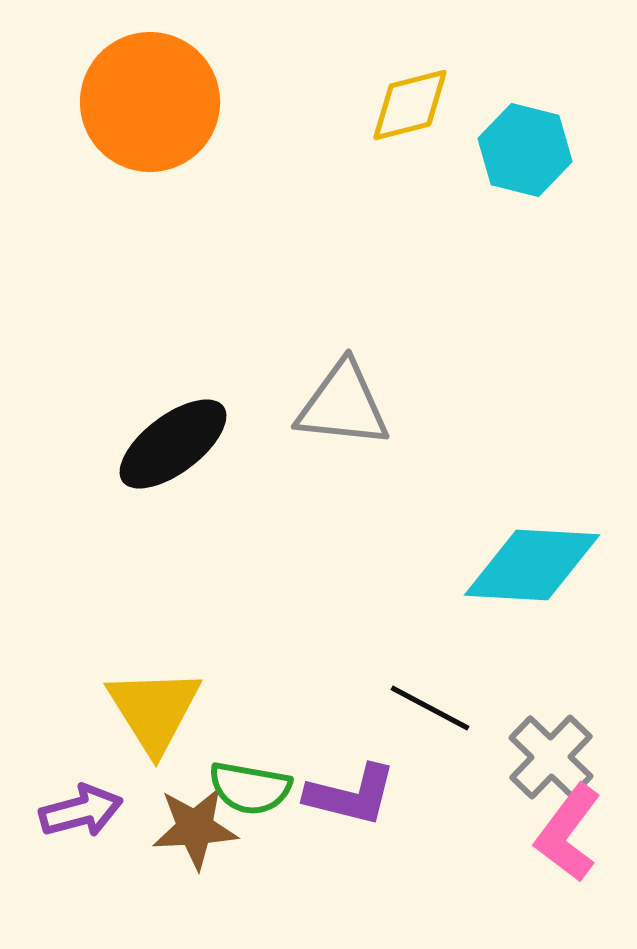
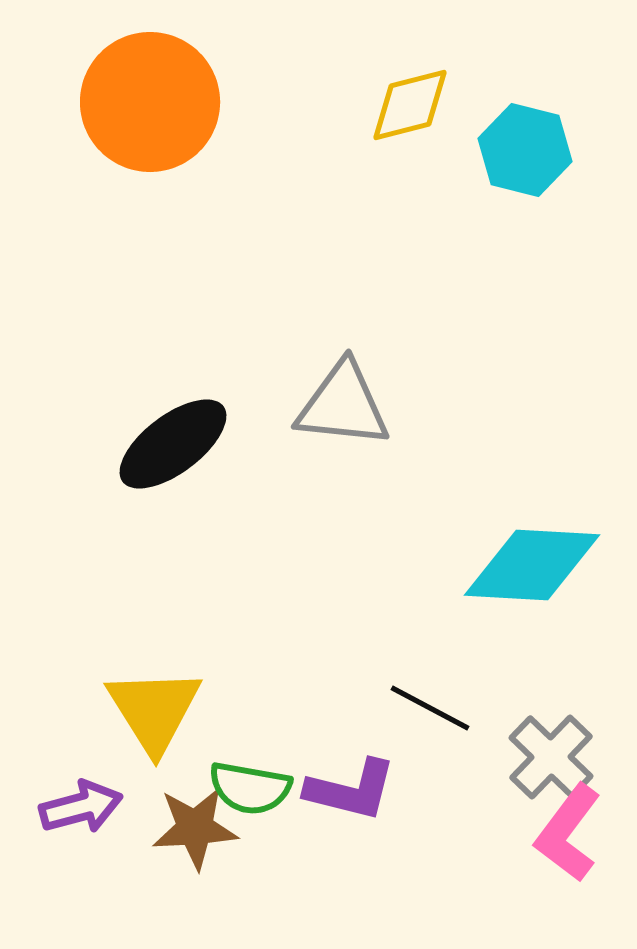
purple L-shape: moved 5 px up
purple arrow: moved 4 px up
